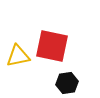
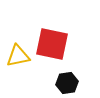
red square: moved 2 px up
